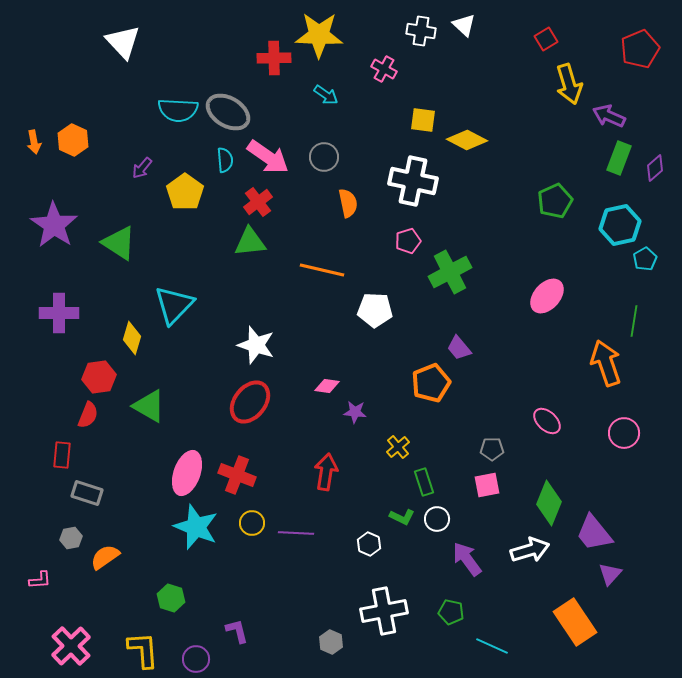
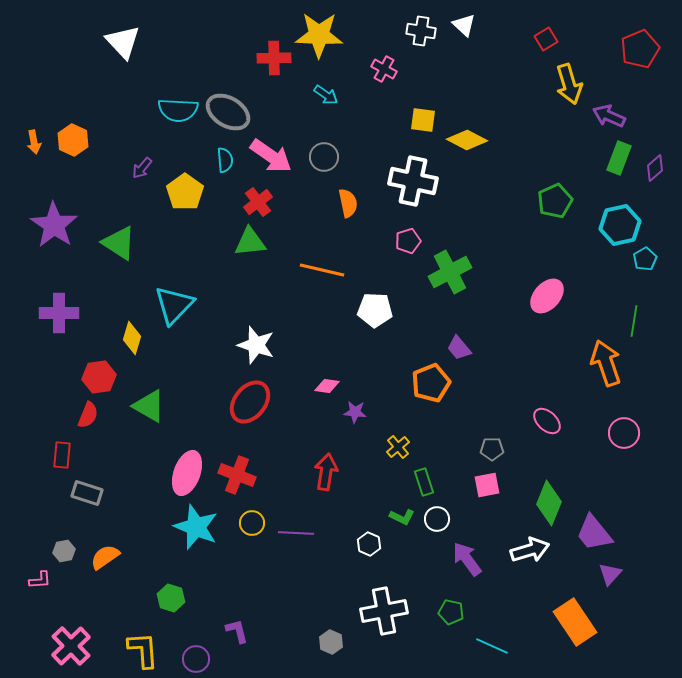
pink arrow at (268, 157): moved 3 px right, 1 px up
gray hexagon at (71, 538): moved 7 px left, 13 px down
